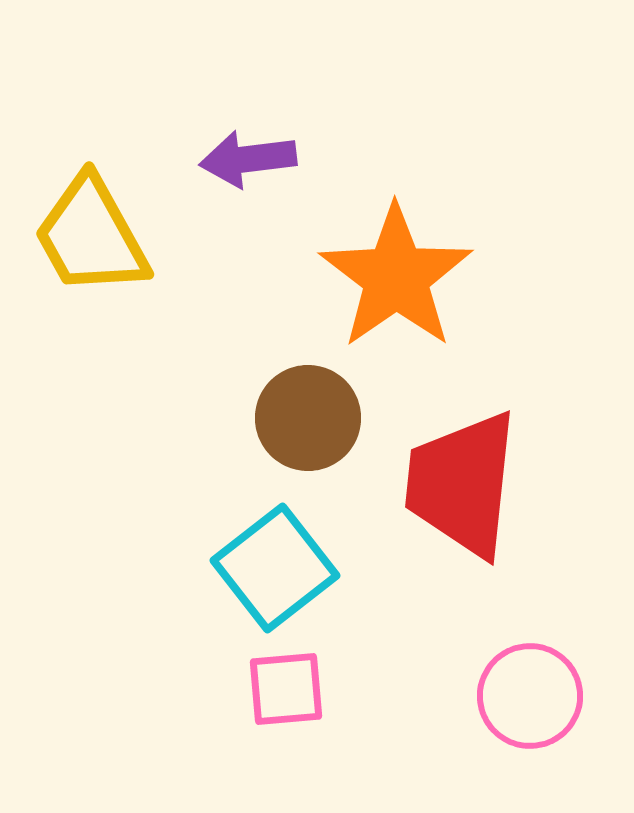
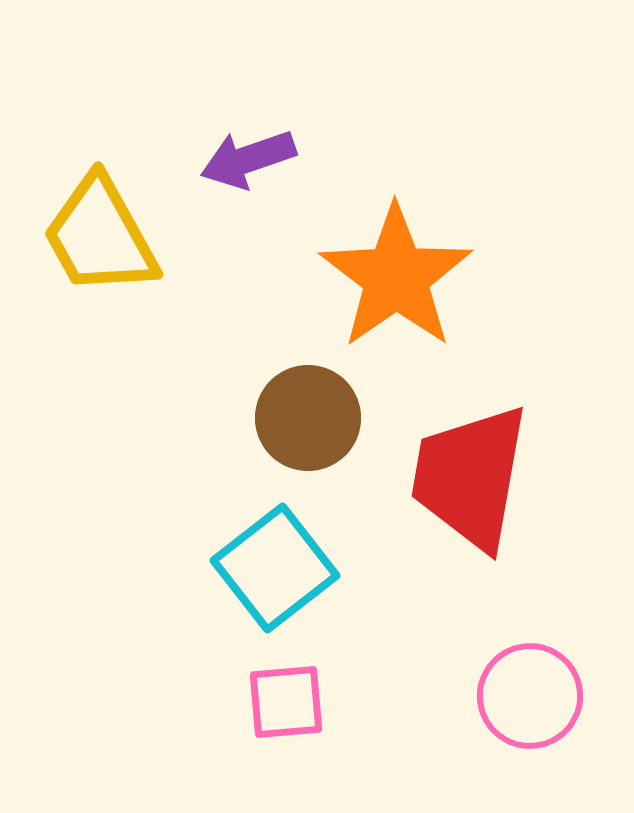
purple arrow: rotated 12 degrees counterclockwise
yellow trapezoid: moved 9 px right
red trapezoid: moved 8 px right, 7 px up; rotated 4 degrees clockwise
pink square: moved 13 px down
